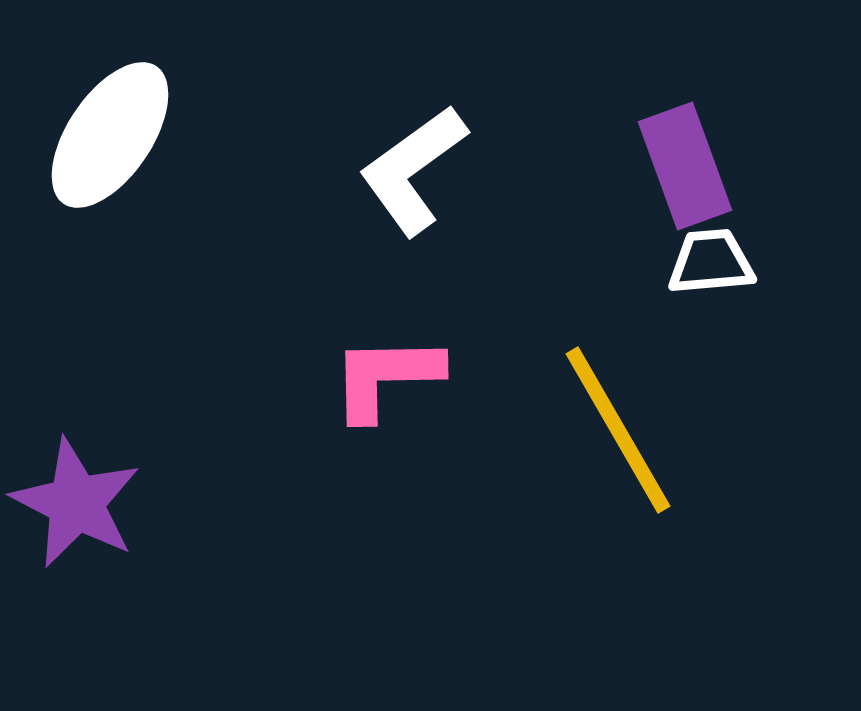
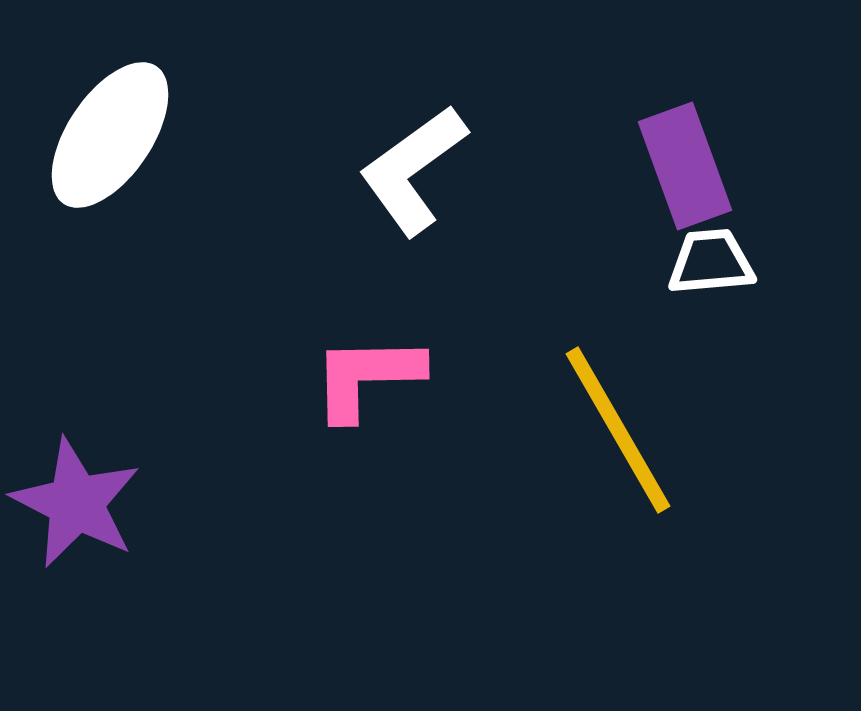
pink L-shape: moved 19 px left
